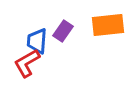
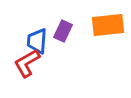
purple rectangle: rotated 10 degrees counterclockwise
